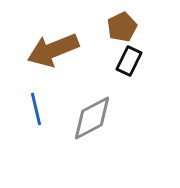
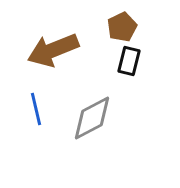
black rectangle: rotated 12 degrees counterclockwise
